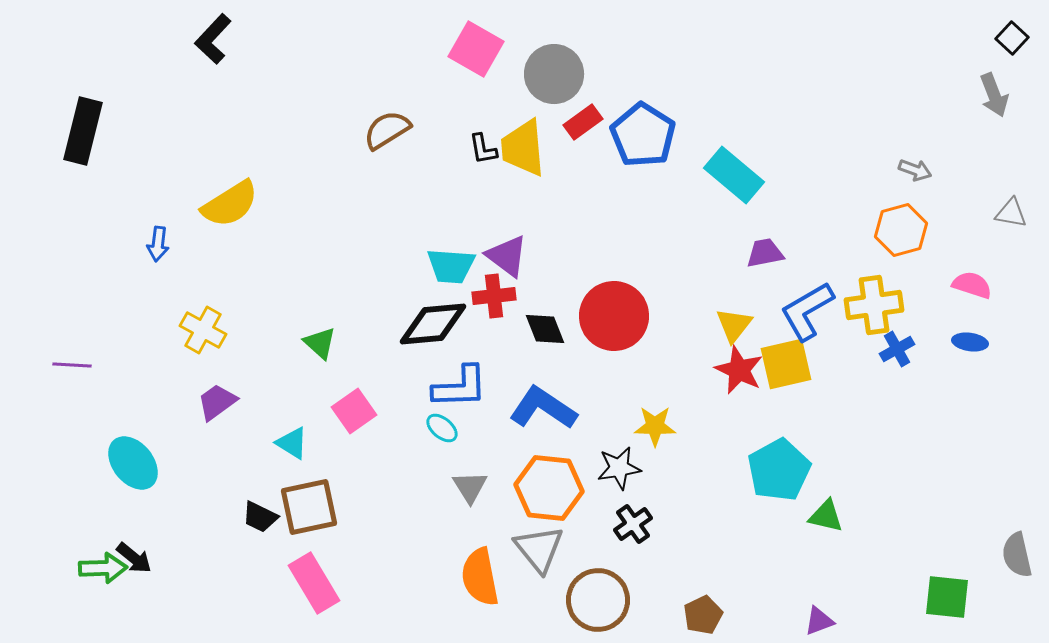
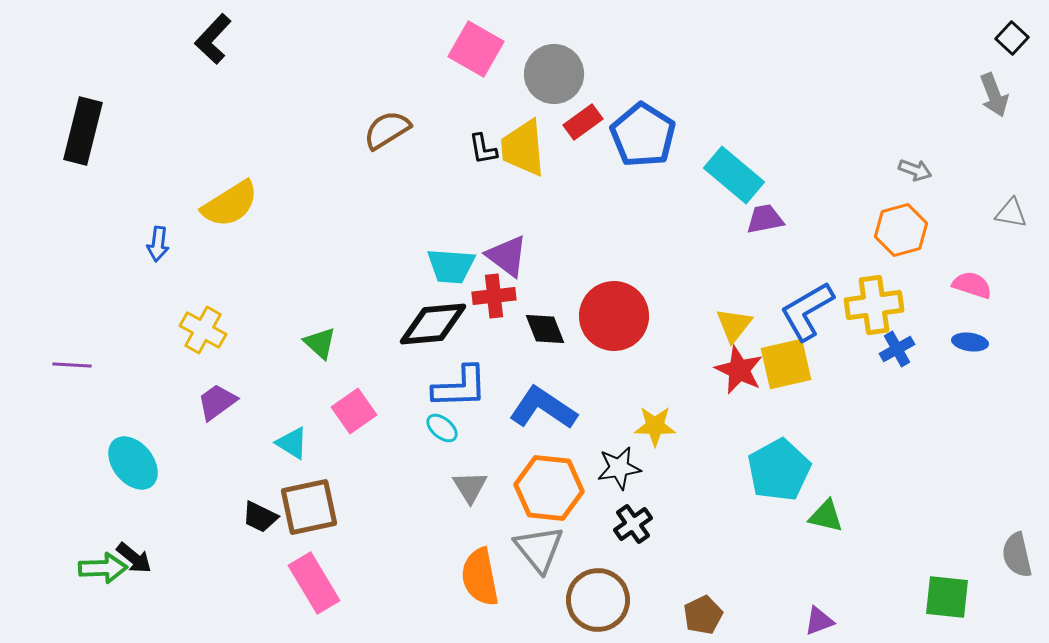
purple trapezoid at (765, 253): moved 34 px up
